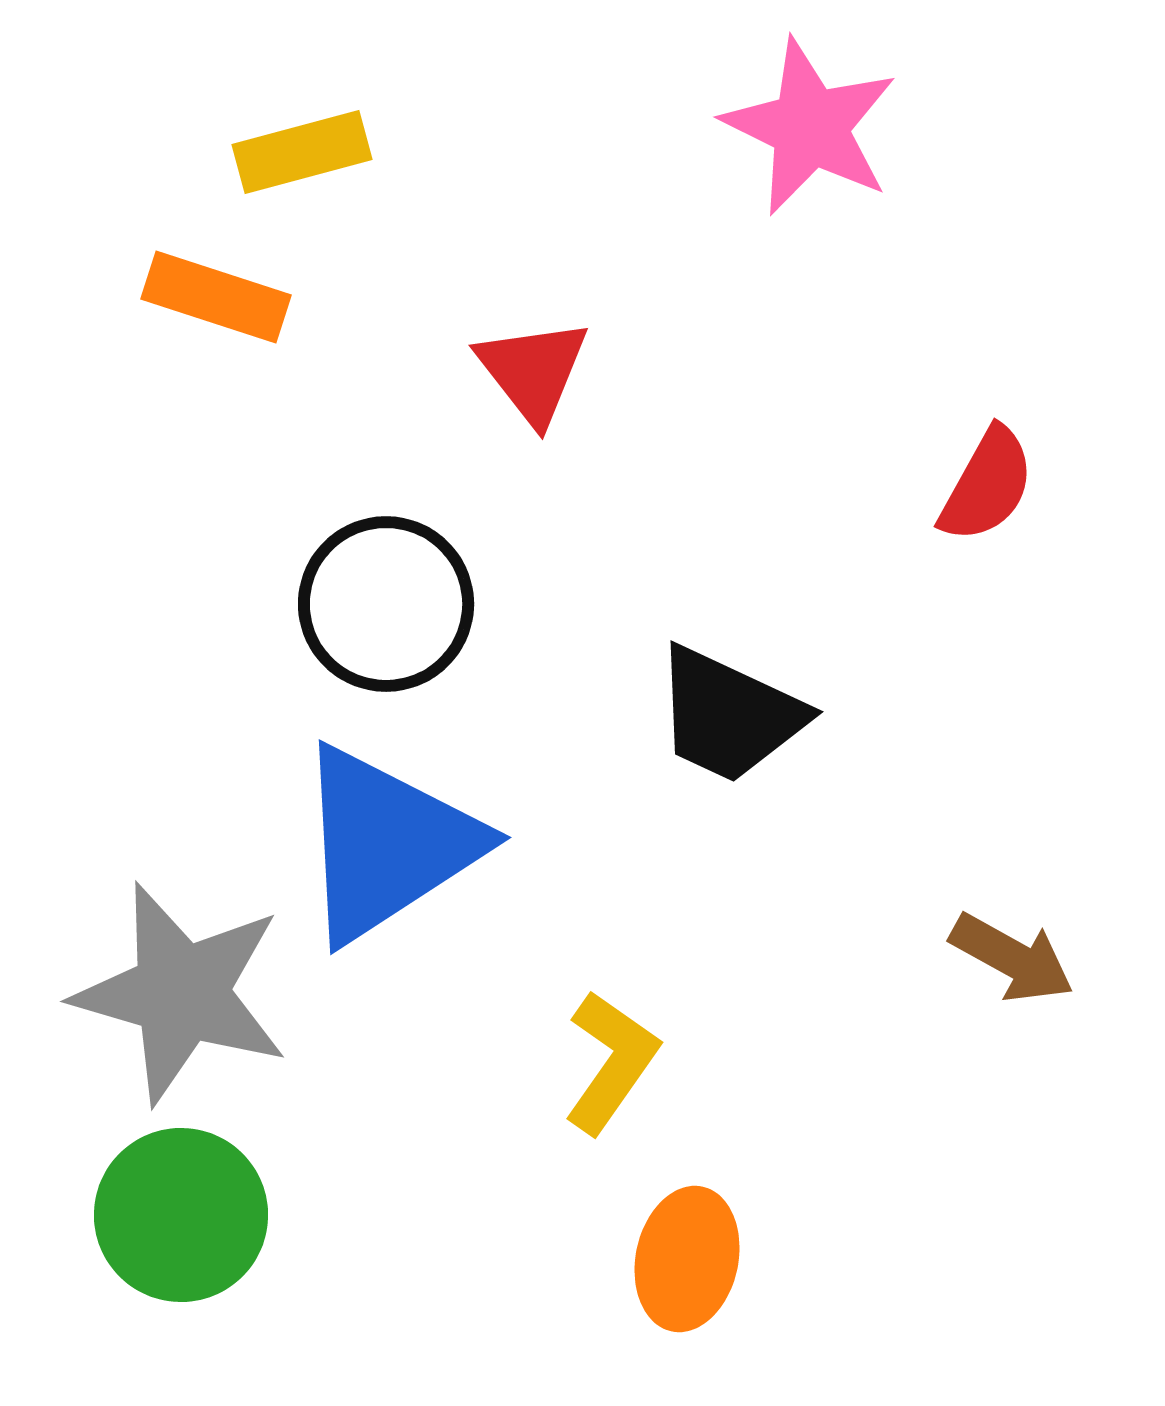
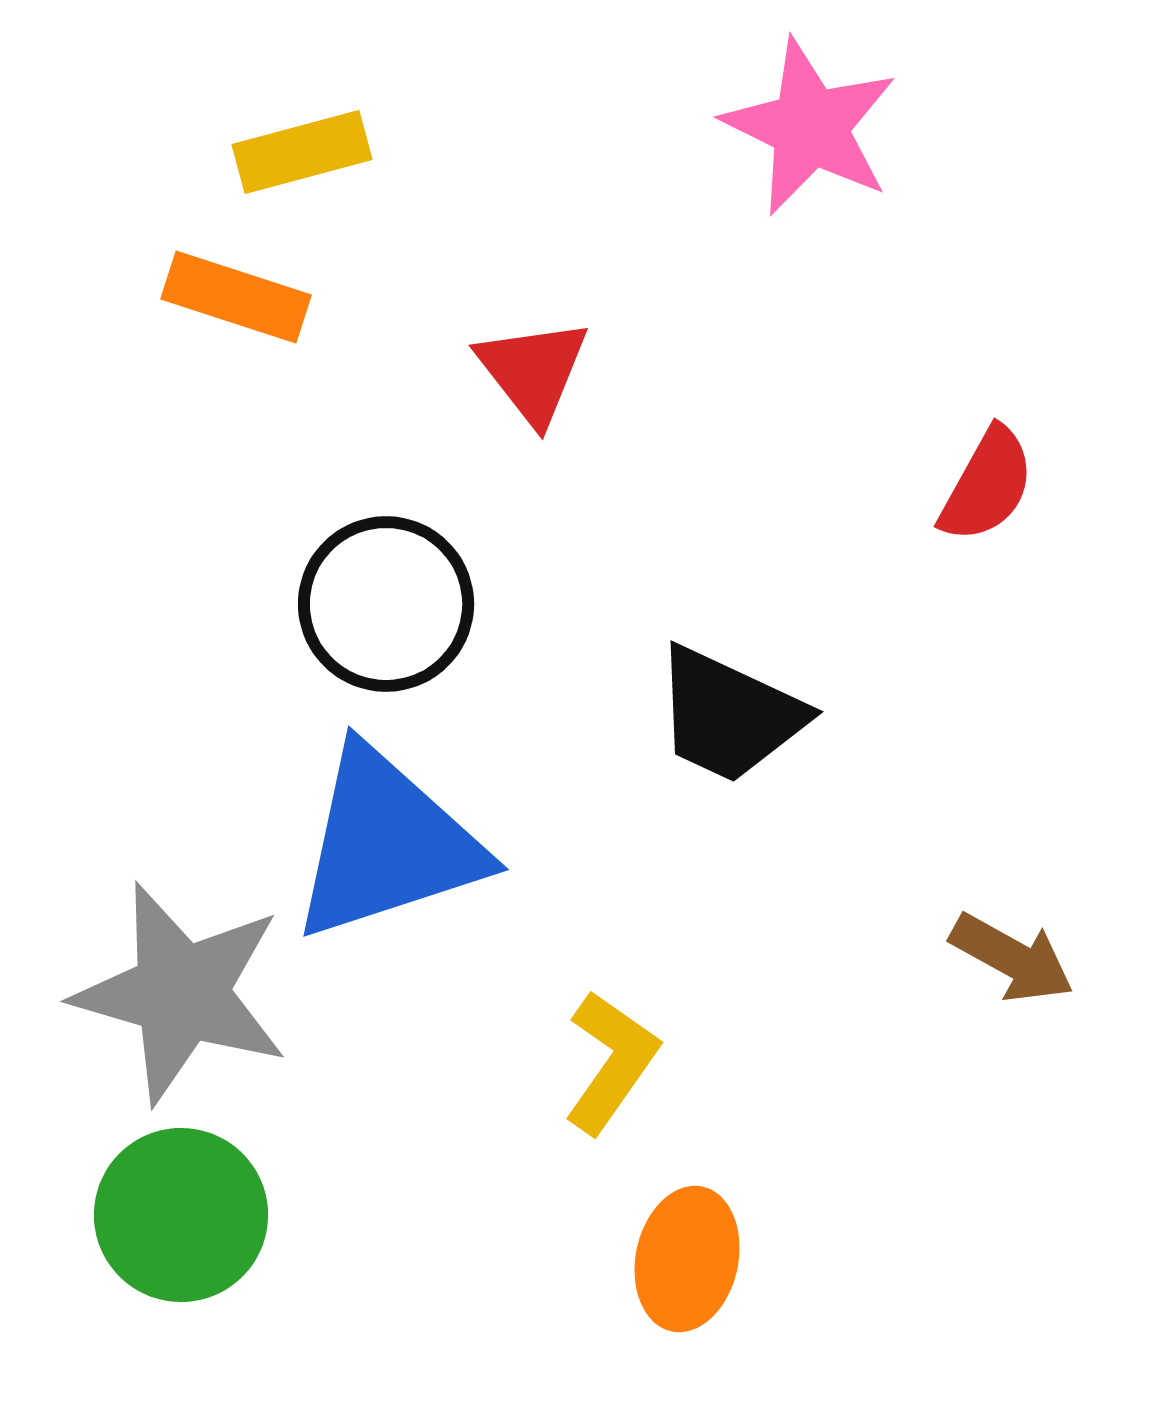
orange rectangle: moved 20 px right
blue triangle: rotated 15 degrees clockwise
